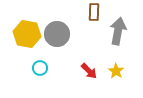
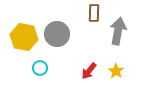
brown rectangle: moved 1 px down
yellow hexagon: moved 3 px left, 3 px down
red arrow: rotated 84 degrees clockwise
